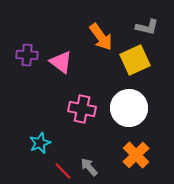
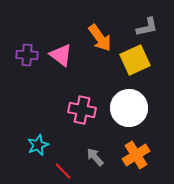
gray L-shape: rotated 25 degrees counterclockwise
orange arrow: moved 1 px left, 1 px down
pink triangle: moved 7 px up
pink cross: moved 1 px down
cyan star: moved 2 px left, 2 px down
orange cross: rotated 12 degrees clockwise
gray arrow: moved 6 px right, 10 px up
